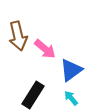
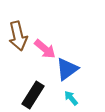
blue triangle: moved 4 px left, 1 px up
